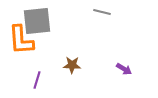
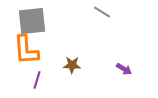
gray line: rotated 18 degrees clockwise
gray square: moved 5 px left
orange L-shape: moved 5 px right, 10 px down
